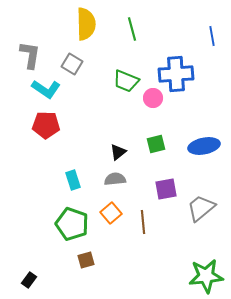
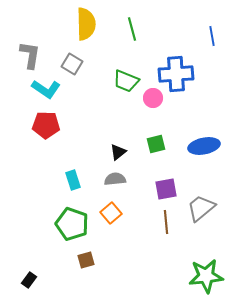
brown line: moved 23 px right
